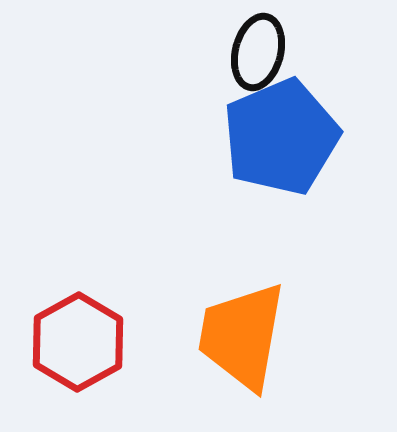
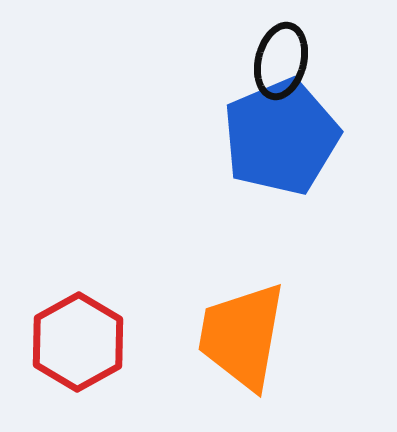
black ellipse: moved 23 px right, 9 px down
